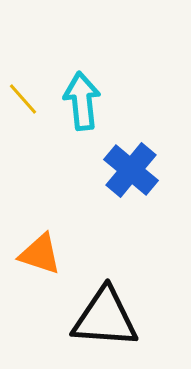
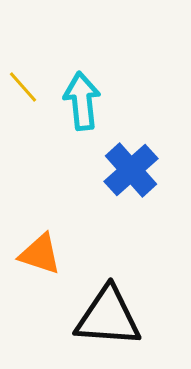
yellow line: moved 12 px up
blue cross: rotated 8 degrees clockwise
black triangle: moved 3 px right, 1 px up
